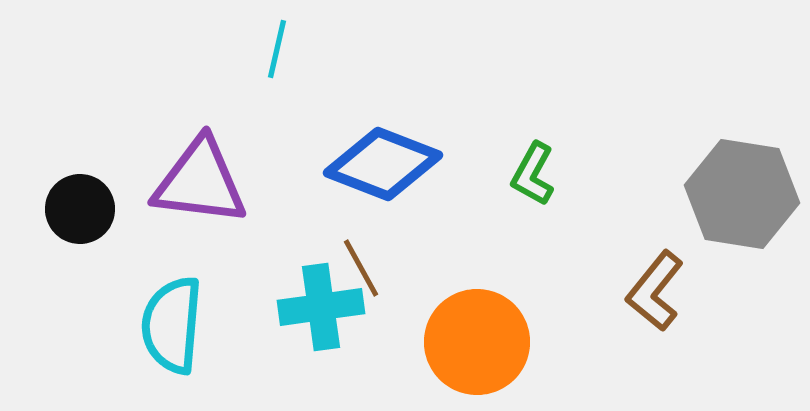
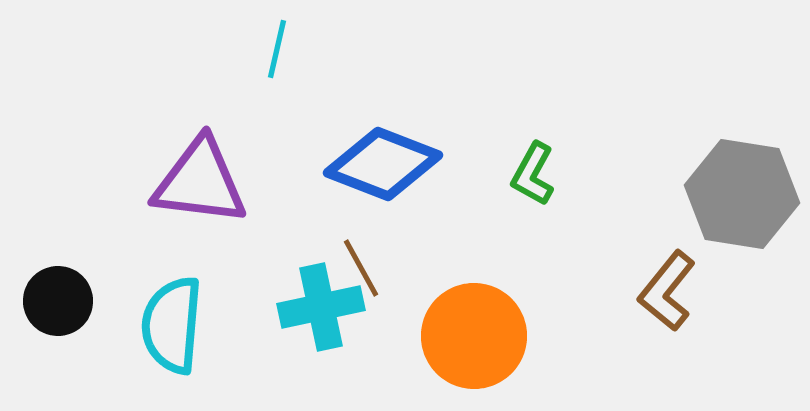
black circle: moved 22 px left, 92 px down
brown L-shape: moved 12 px right
cyan cross: rotated 4 degrees counterclockwise
orange circle: moved 3 px left, 6 px up
